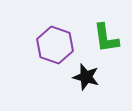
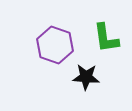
black star: rotated 12 degrees counterclockwise
